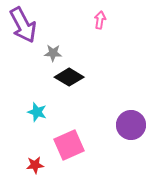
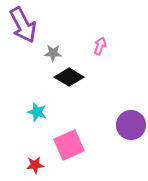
pink arrow: moved 26 px down; rotated 12 degrees clockwise
